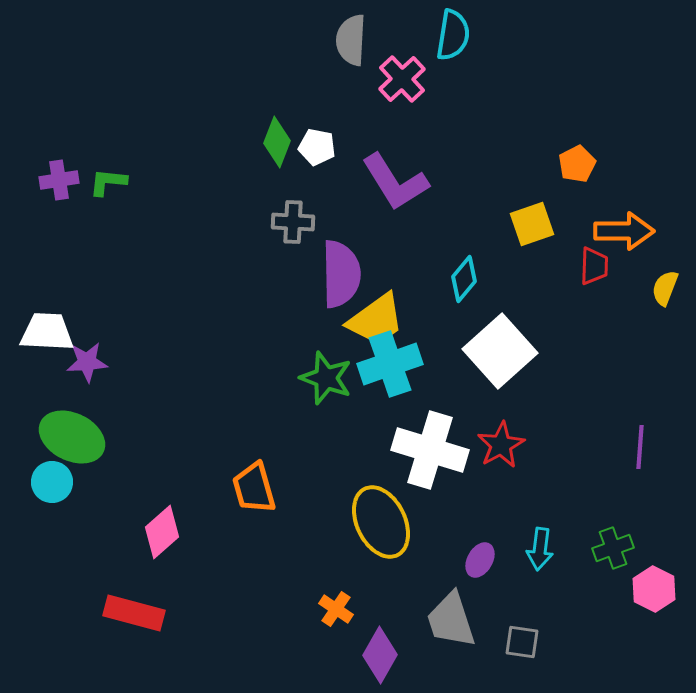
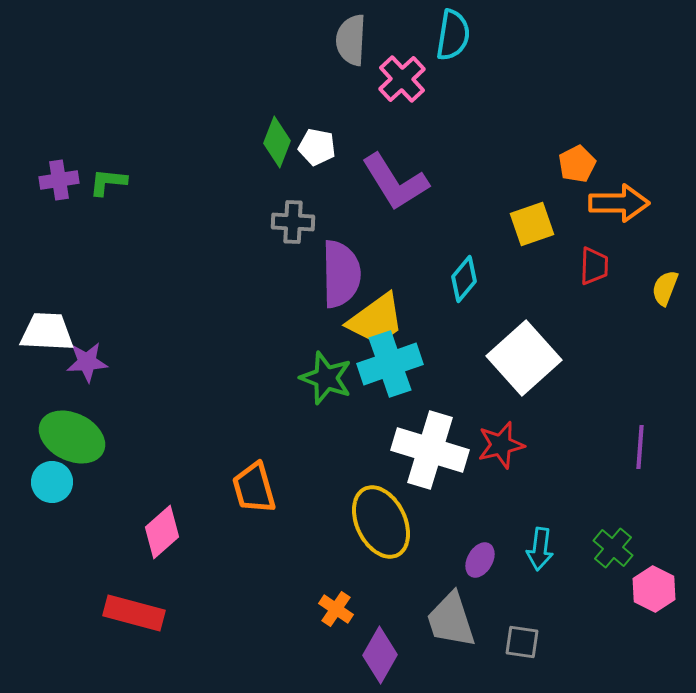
orange arrow: moved 5 px left, 28 px up
white square: moved 24 px right, 7 px down
red star: rotated 15 degrees clockwise
green cross: rotated 30 degrees counterclockwise
